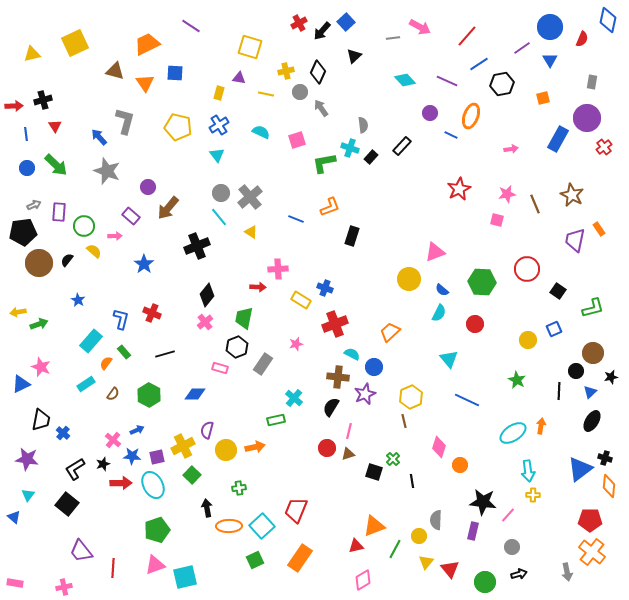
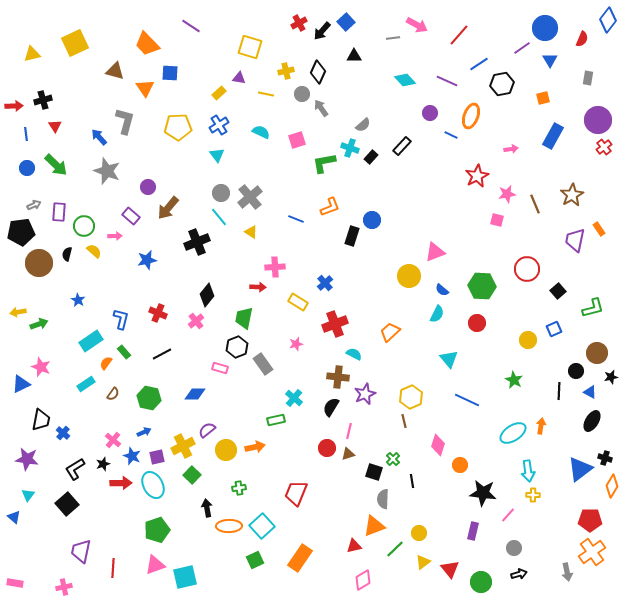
blue diamond at (608, 20): rotated 25 degrees clockwise
pink arrow at (420, 27): moved 3 px left, 2 px up
blue circle at (550, 27): moved 5 px left, 1 px down
red line at (467, 36): moved 8 px left, 1 px up
orange trapezoid at (147, 44): rotated 108 degrees counterclockwise
black triangle at (354, 56): rotated 42 degrees clockwise
blue square at (175, 73): moved 5 px left
gray rectangle at (592, 82): moved 4 px left, 4 px up
orange triangle at (145, 83): moved 5 px down
gray circle at (300, 92): moved 2 px right, 2 px down
yellow rectangle at (219, 93): rotated 32 degrees clockwise
purple circle at (587, 118): moved 11 px right, 2 px down
gray semicircle at (363, 125): rotated 56 degrees clockwise
yellow pentagon at (178, 127): rotated 16 degrees counterclockwise
blue rectangle at (558, 139): moved 5 px left, 3 px up
red star at (459, 189): moved 18 px right, 13 px up
brown star at (572, 195): rotated 15 degrees clockwise
black pentagon at (23, 232): moved 2 px left
black cross at (197, 246): moved 4 px up
black semicircle at (67, 260): moved 6 px up; rotated 24 degrees counterclockwise
blue star at (144, 264): moved 3 px right, 4 px up; rotated 24 degrees clockwise
pink cross at (278, 269): moved 3 px left, 2 px up
yellow circle at (409, 279): moved 3 px up
green hexagon at (482, 282): moved 4 px down
blue cross at (325, 288): moved 5 px up; rotated 28 degrees clockwise
black square at (558, 291): rotated 14 degrees clockwise
yellow rectangle at (301, 300): moved 3 px left, 2 px down
red cross at (152, 313): moved 6 px right
cyan semicircle at (439, 313): moved 2 px left, 1 px down
pink cross at (205, 322): moved 9 px left, 1 px up
red circle at (475, 324): moved 2 px right, 1 px up
cyan rectangle at (91, 341): rotated 15 degrees clockwise
brown circle at (593, 353): moved 4 px right
black line at (165, 354): moved 3 px left; rotated 12 degrees counterclockwise
cyan semicircle at (352, 354): moved 2 px right
gray rectangle at (263, 364): rotated 70 degrees counterclockwise
blue circle at (374, 367): moved 2 px left, 147 px up
green star at (517, 380): moved 3 px left
blue triangle at (590, 392): rotated 48 degrees counterclockwise
green hexagon at (149, 395): moved 3 px down; rotated 15 degrees counterclockwise
blue arrow at (137, 430): moved 7 px right, 2 px down
purple semicircle at (207, 430): rotated 36 degrees clockwise
pink diamond at (439, 447): moved 1 px left, 2 px up
blue star at (132, 456): rotated 18 degrees clockwise
orange diamond at (609, 486): moved 3 px right; rotated 25 degrees clockwise
black star at (483, 502): moved 9 px up
black square at (67, 504): rotated 10 degrees clockwise
red trapezoid at (296, 510): moved 17 px up
gray semicircle at (436, 520): moved 53 px left, 21 px up
yellow circle at (419, 536): moved 3 px up
red triangle at (356, 546): moved 2 px left
gray circle at (512, 547): moved 2 px right, 1 px down
green line at (395, 549): rotated 18 degrees clockwise
purple trapezoid at (81, 551): rotated 50 degrees clockwise
orange cross at (592, 552): rotated 16 degrees clockwise
yellow triangle at (426, 562): moved 3 px left; rotated 14 degrees clockwise
green circle at (485, 582): moved 4 px left
